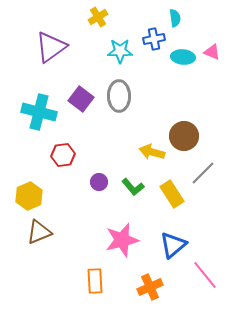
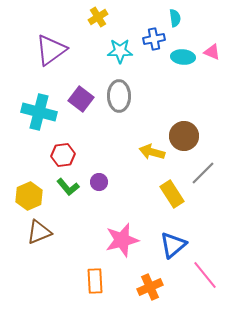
purple triangle: moved 3 px down
green L-shape: moved 65 px left
